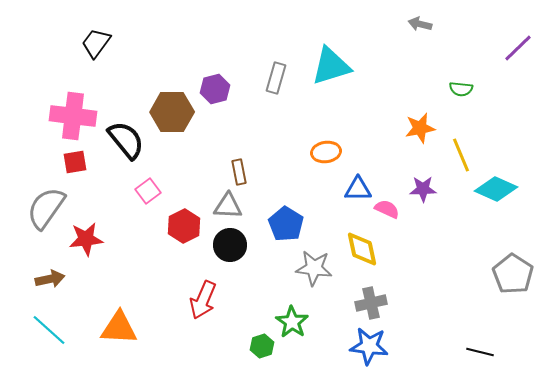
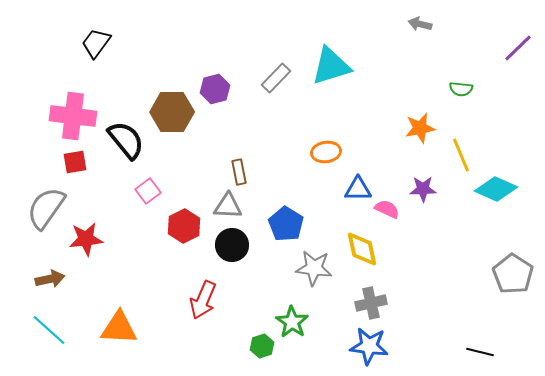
gray rectangle: rotated 28 degrees clockwise
black circle: moved 2 px right
